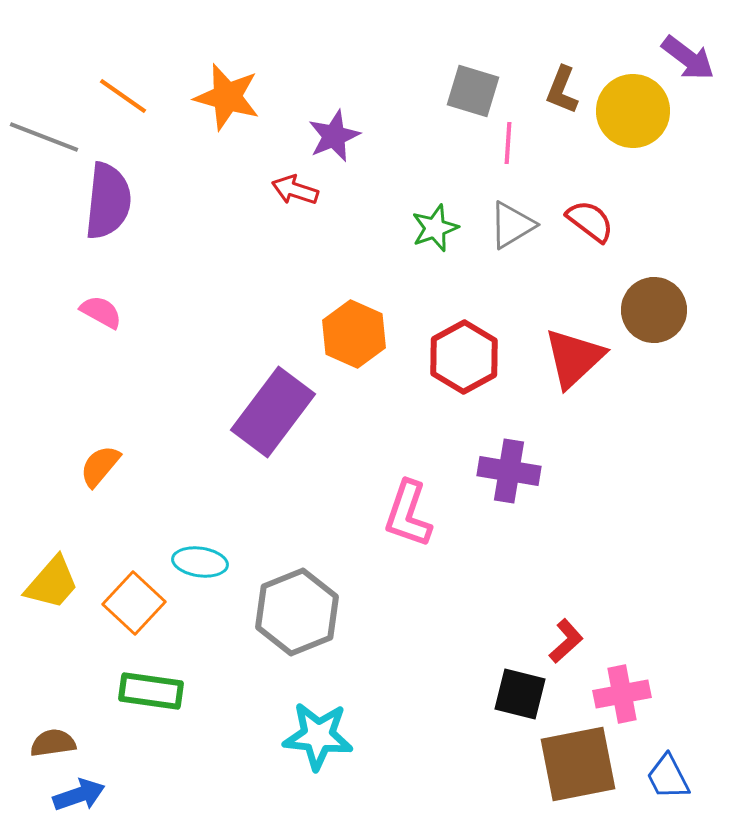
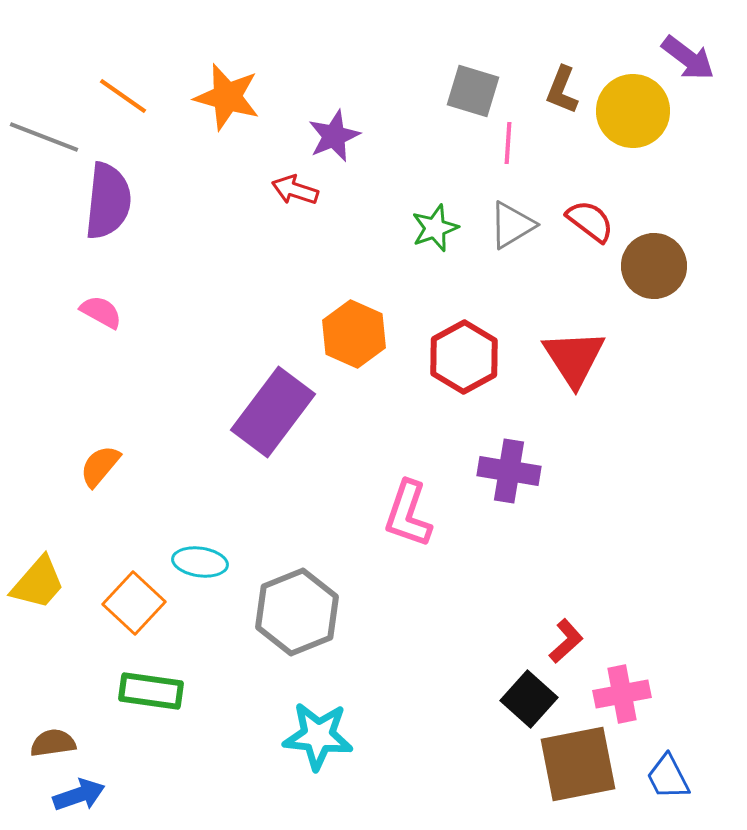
brown circle: moved 44 px up
red triangle: rotated 20 degrees counterclockwise
yellow trapezoid: moved 14 px left
black square: moved 9 px right, 5 px down; rotated 28 degrees clockwise
